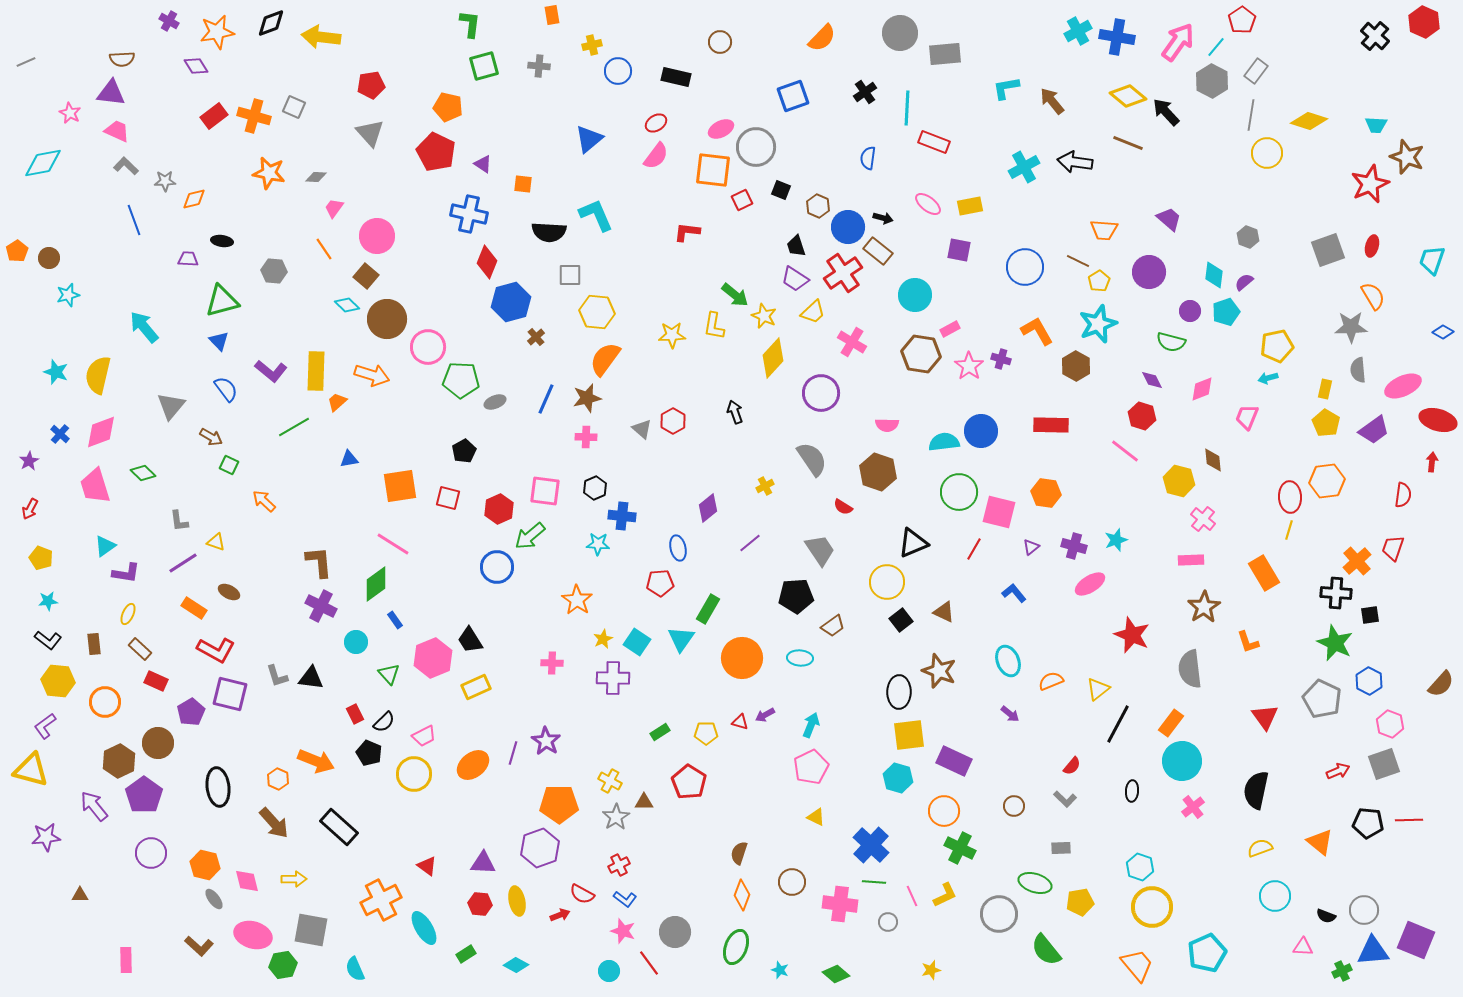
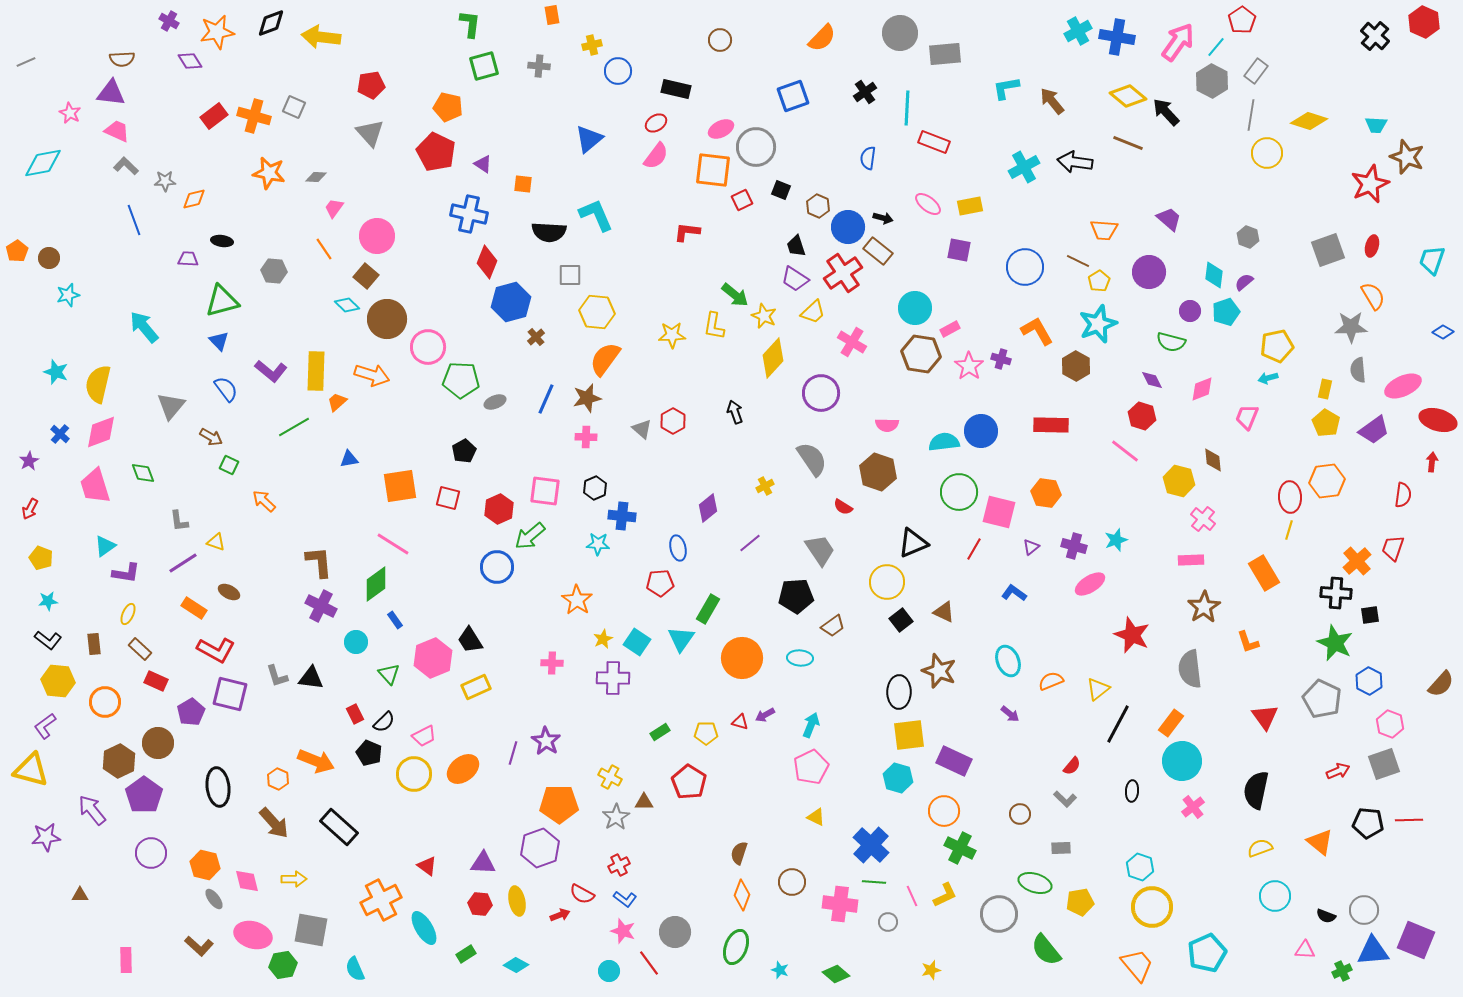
brown circle at (720, 42): moved 2 px up
purple diamond at (196, 66): moved 6 px left, 5 px up
black rectangle at (676, 77): moved 12 px down
cyan circle at (915, 295): moved 13 px down
yellow semicircle at (98, 375): moved 9 px down
green diamond at (143, 473): rotated 25 degrees clockwise
blue L-shape at (1014, 593): rotated 15 degrees counterclockwise
orange ellipse at (473, 765): moved 10 px left, 4 px down
yellow cross at (610, 781): moved 4 px up
purple arrow at (94, 806): moved 2 px left, 4 px down
brown circle at (1014, 806): moved 6 px right, 8 px down
pink triangle at (1303, 947): moved 2 px right, 3 px down
